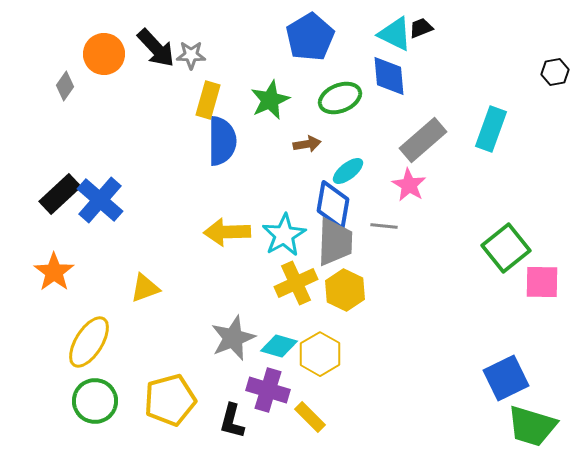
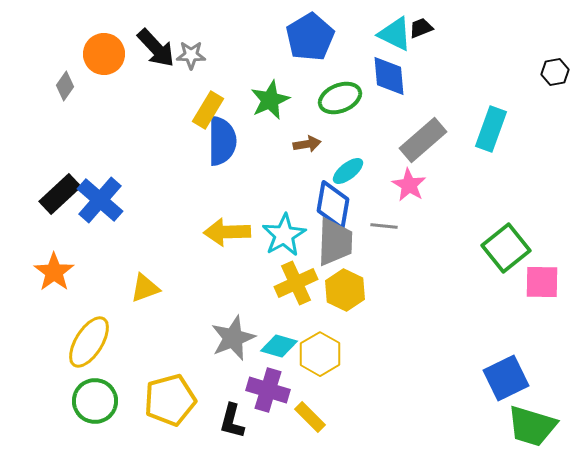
yellow rectangle at (208, 100): moved 10 px down; rotated 15 degrees clockwise
